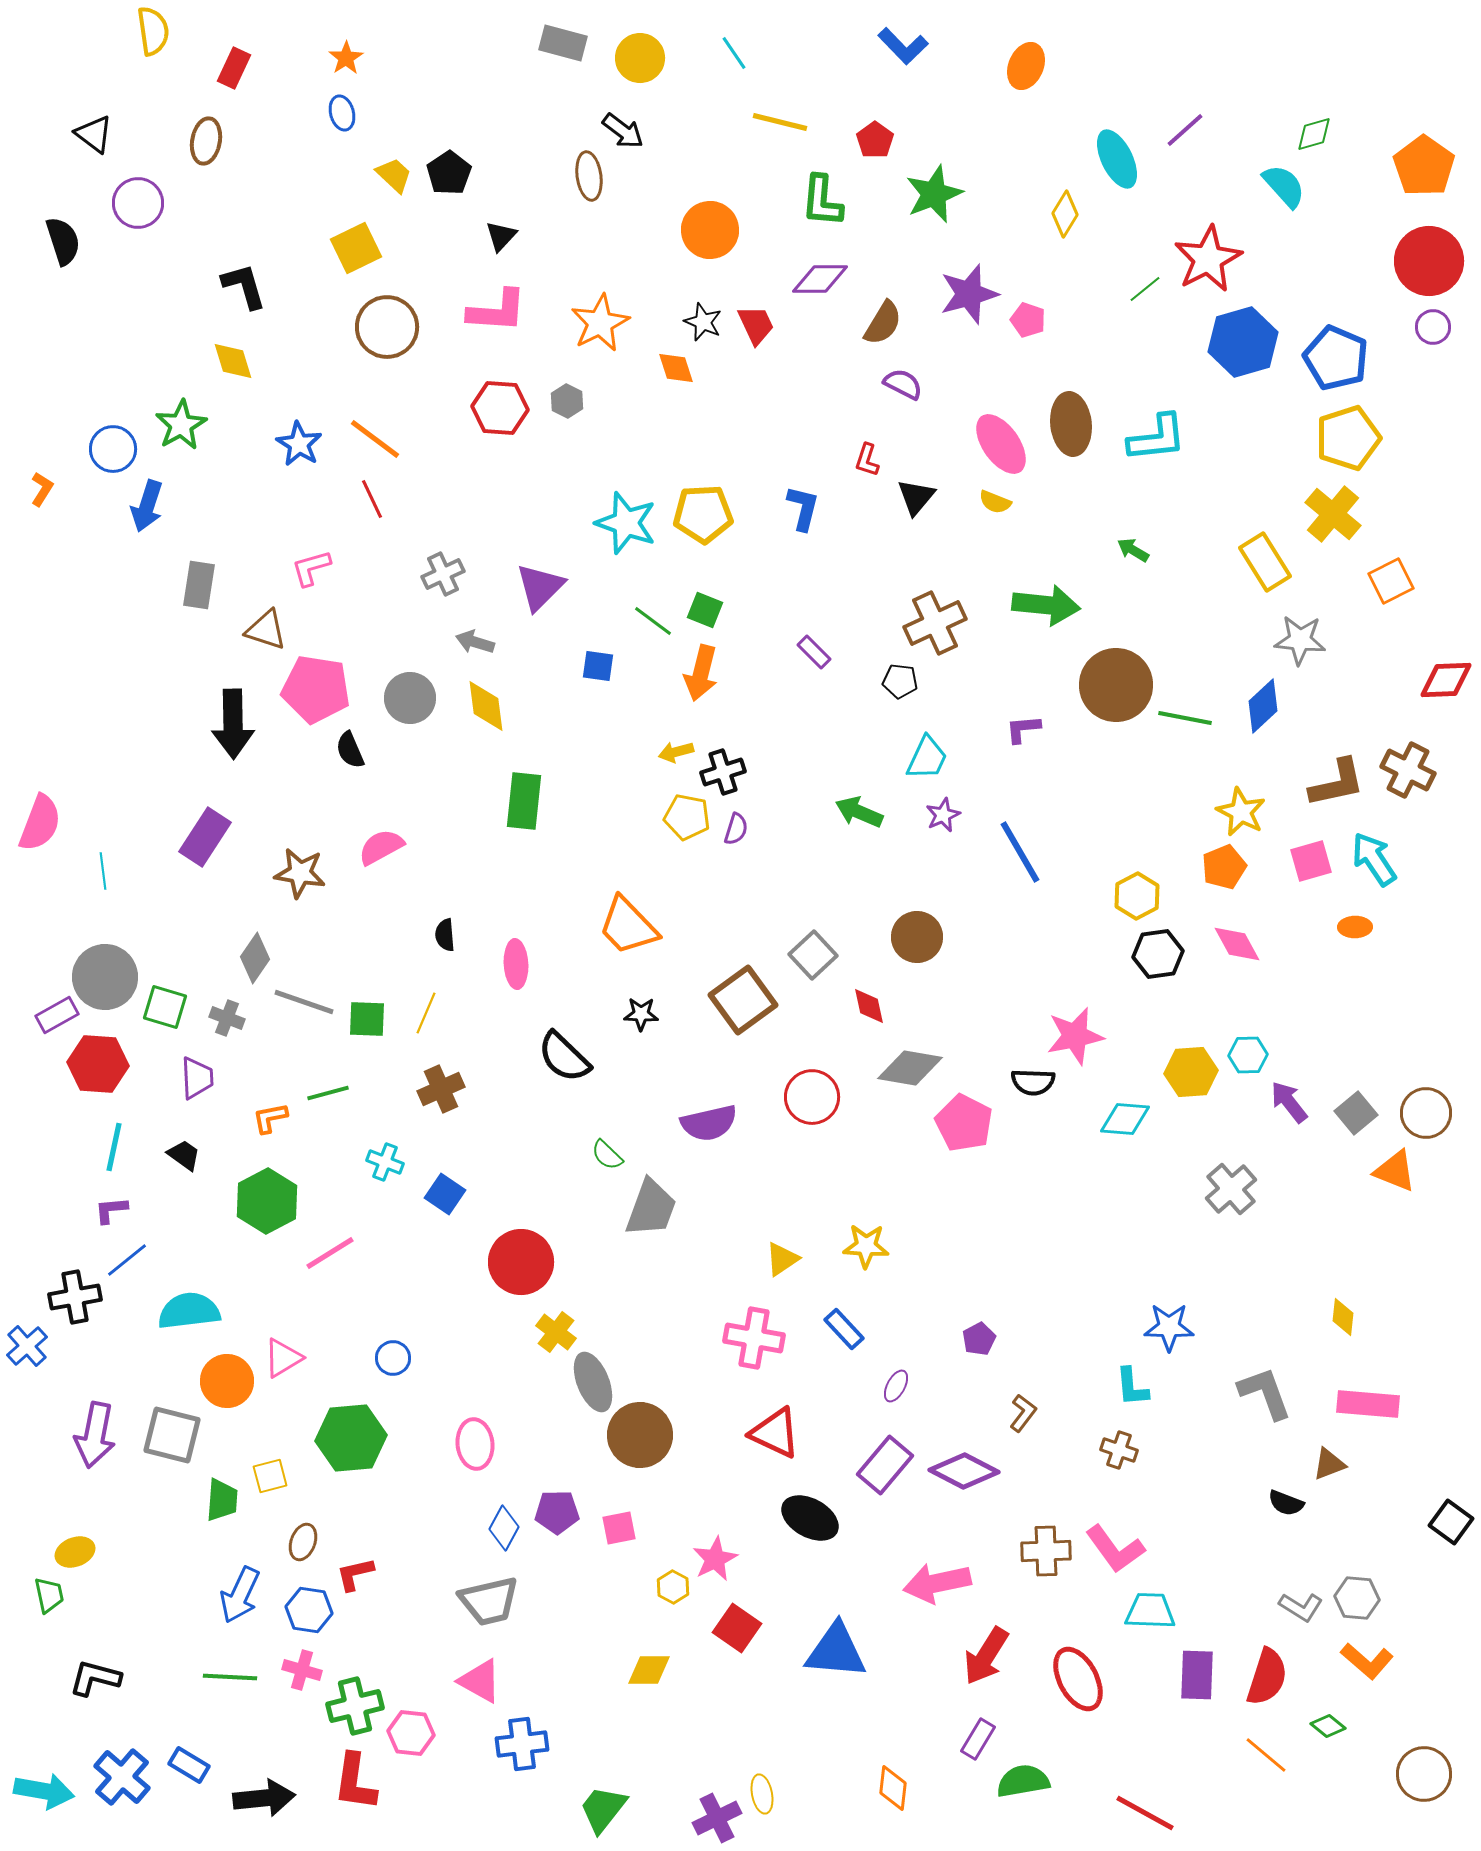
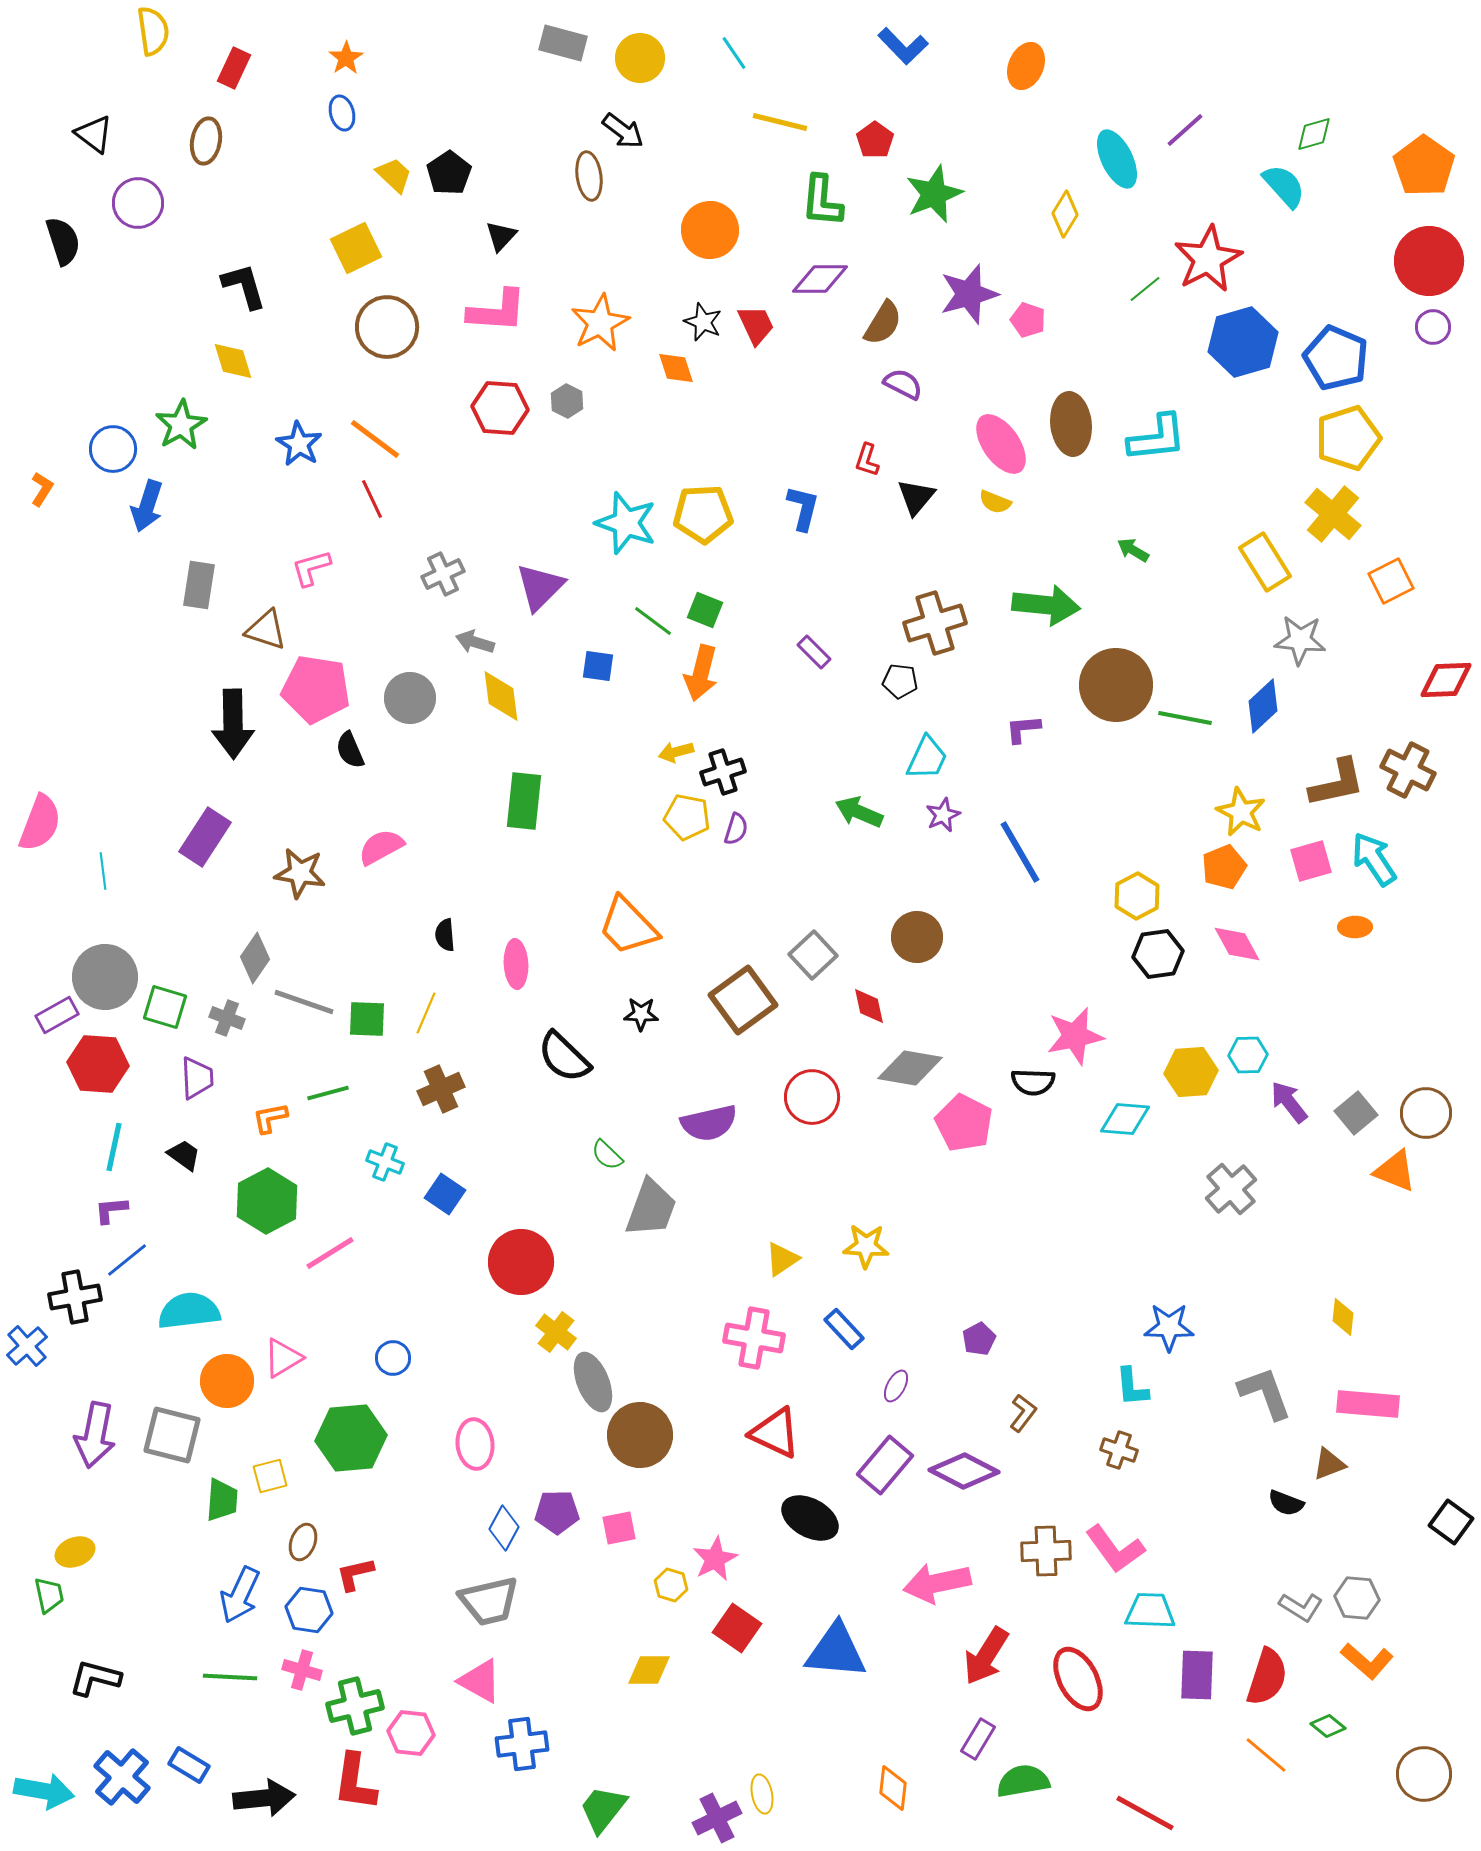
brown cross at (935, 623): rotated 8 degrees clockwise
yellow diamond at (486, 706): moved 15 px right, 10 px up
yellow hexagon at (673, 1587): moved 2 px left, 2 px up; rotated 12 degrees counterclockwise
